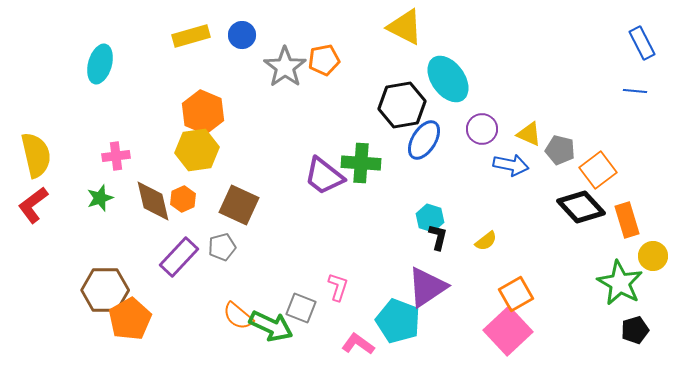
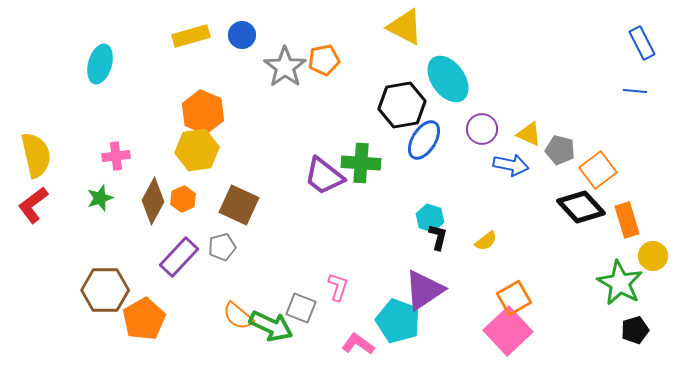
brown diamond at (153, 201): rotated 42 degrees clockwise
purple triangle at (427, 287): moved 3 px left, 3 px down
orange square at (516, 294): moved 2 px left, 4 px down
orange pentagon at (130, 319): moved 14 px right
